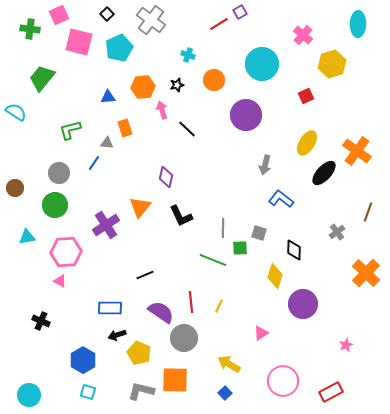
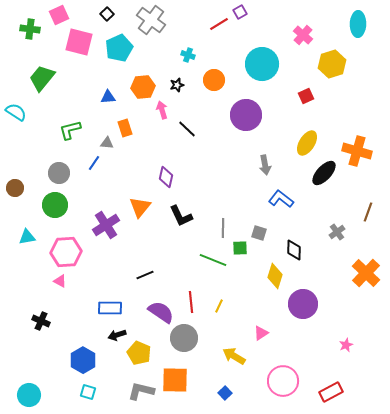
orange cross at (357, 151): rotated 20 degrees counterclockwise
gray arrow at (265, 165): rotated 24 degrees counterclockwise
yellow arrow at (229, 364): moved 5 px right, 8 px up
